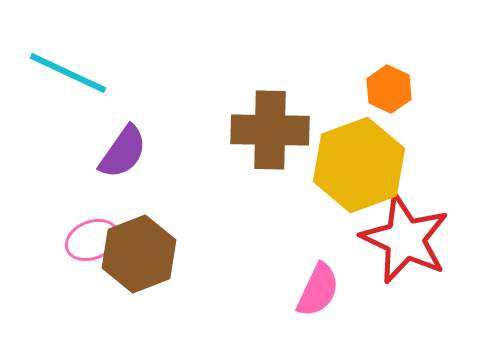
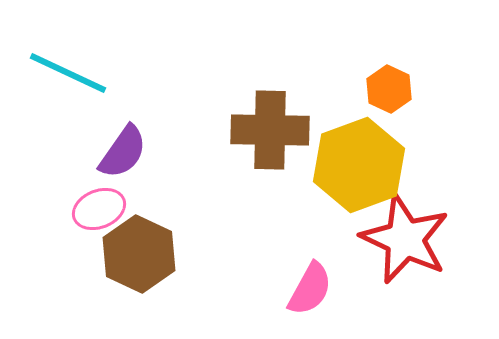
pink ellipse: moved 7 px right, 31 px up
brown hexagon: rotated 14 degrees counterclockwise
pink semicircle: moved 8 px left, 1 px up; rotated 4 degrees clockwise
